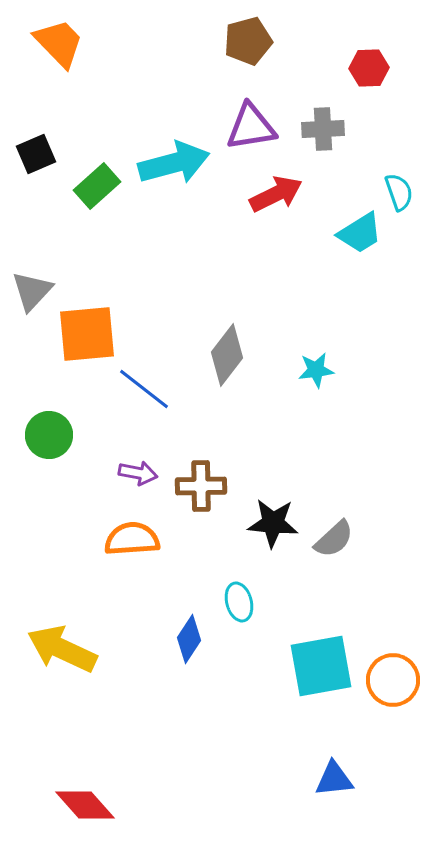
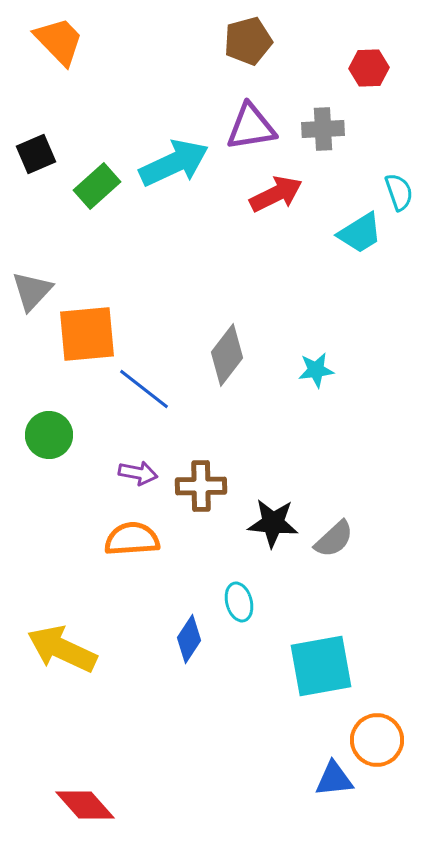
orange trapezoid: moved 2 px up
cyan arrow: rotated 10 degrees counterclockwise
orange circle: moved 16 px left, 60 px down
